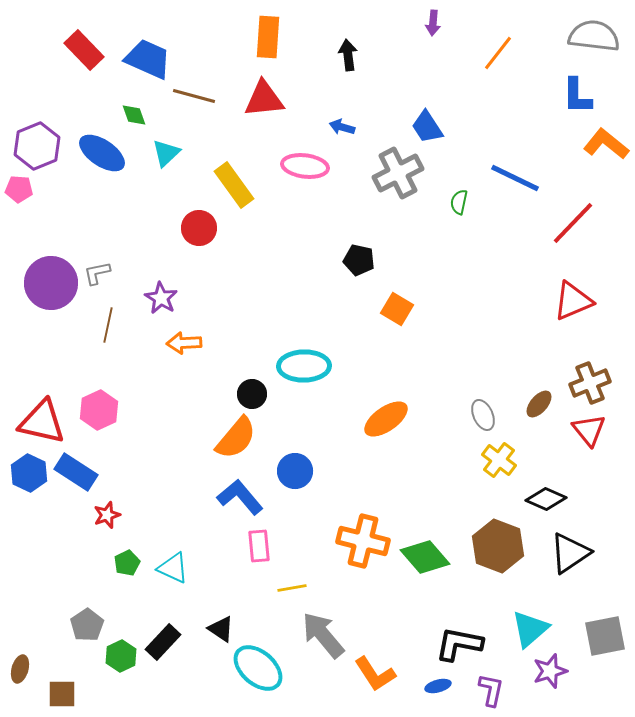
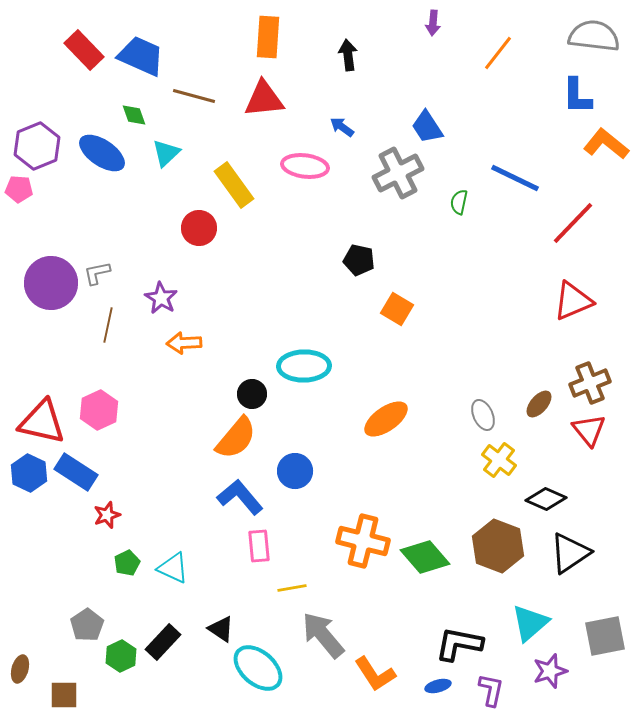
blue trapezoid at (148, 59): moved 7 px left, 3 px up
blue arrow at (342, 127): rotated 20 degrees clockwise
cyan triangle at (530, 629): moved 6 px up
brown square at (62, 694): moved 2 px right, 1 px down
